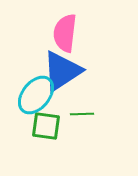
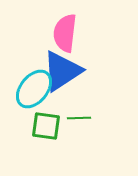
cyan ellipse: moved 2 px left, 6 px up
green line: moved 3 px left, 4 px down
